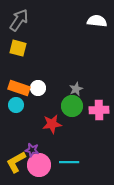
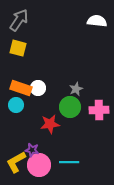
orange rectangle: moved 2 px right
green circle: moved 2 px left, 1 px down
red star: moved 2 px left
